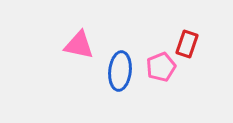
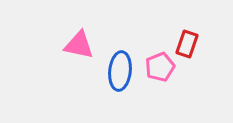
pink pentagon: moved 1 px left
